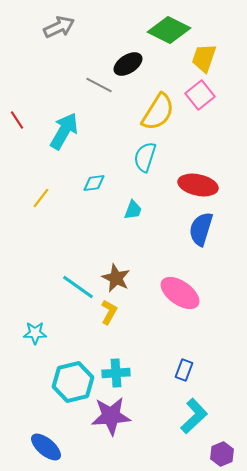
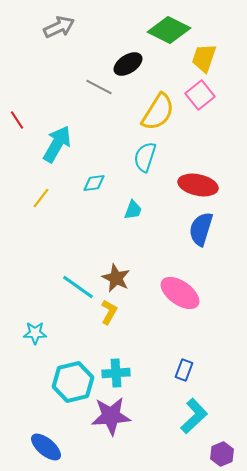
gray line: moved 2 px down
cyan arrow: moved 7 px left, 13 px down
